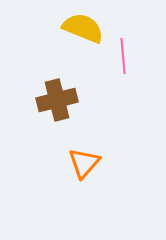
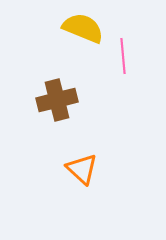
orange triangle: moved 2 px left, 6 px down; rotated 28 degrees counterclockwise
